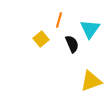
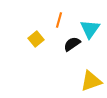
yellow square: moved 5 px left
black semicircle: rotated 102 degrees counterclockwise
